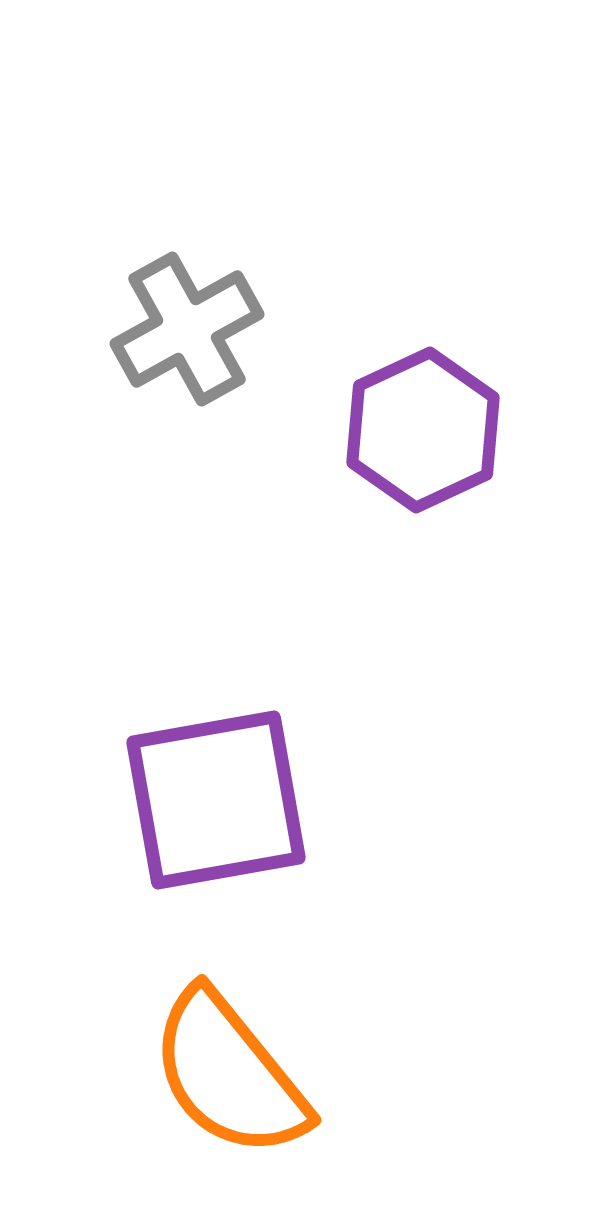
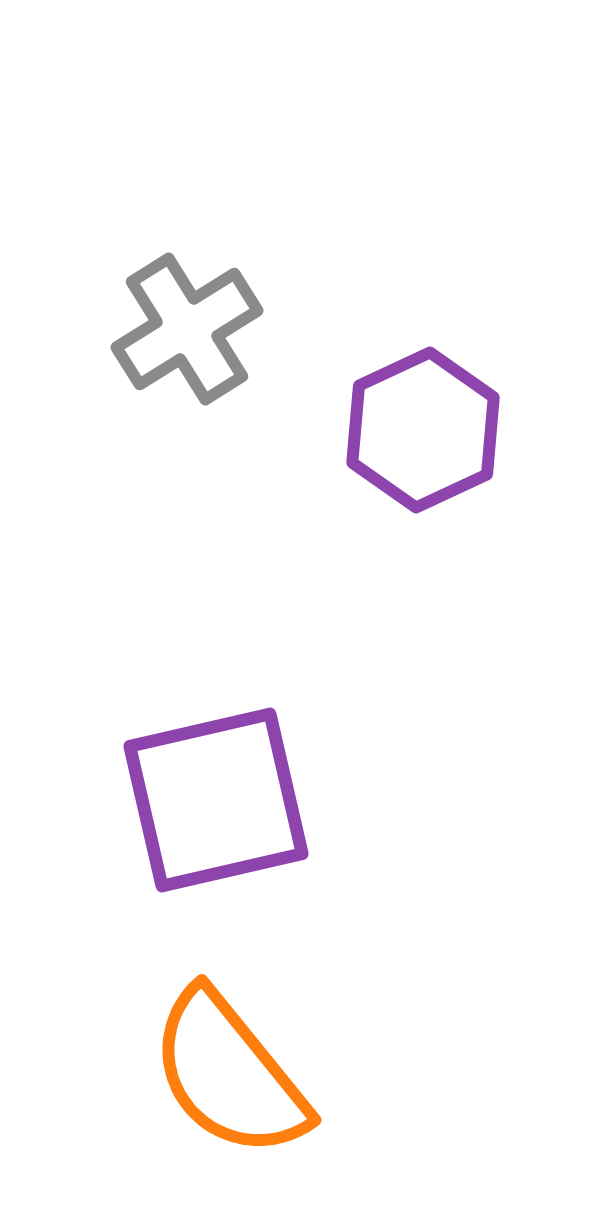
gray cross: rotated 3 degrees counterclockwise
purple square: rotated 3 degrees counterclockwise
